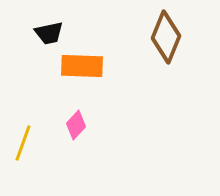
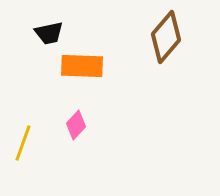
brown diamond: rotated 18 degrees clockwise
